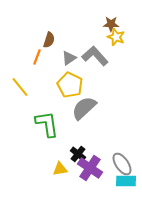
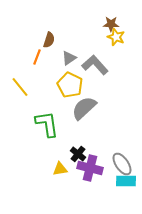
gray L-shape: moved 9 px down
purple cross: rotated 20 degrees counterclockwise
